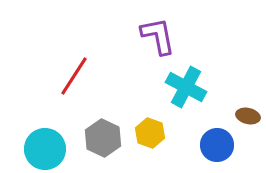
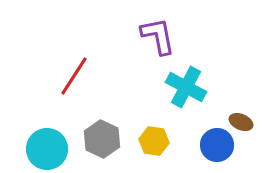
brown ellipse: moved 7 px left, 6 px down; rotated 10 degrees clockwise
yellow hexagon: moved 4 px right, 8 px down; rotated 12 degrees counterclockwise
gray hexagon: moved 1 px left, 1 px down
cyan circle: moved 2 px right
